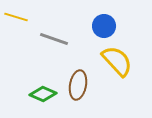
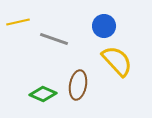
yellow line: moved 2 px right, 5 px down; rotated 30 degrees counterclockwise
